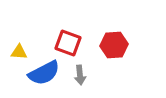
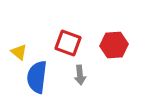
yellow triangle: rotated 36 degrees clockwise
blue semicircle: moved 7 px left, 4 px down; rotated 124 degrees clockwise
